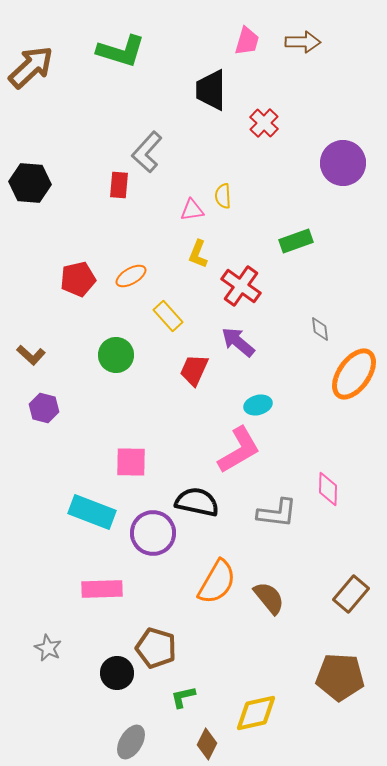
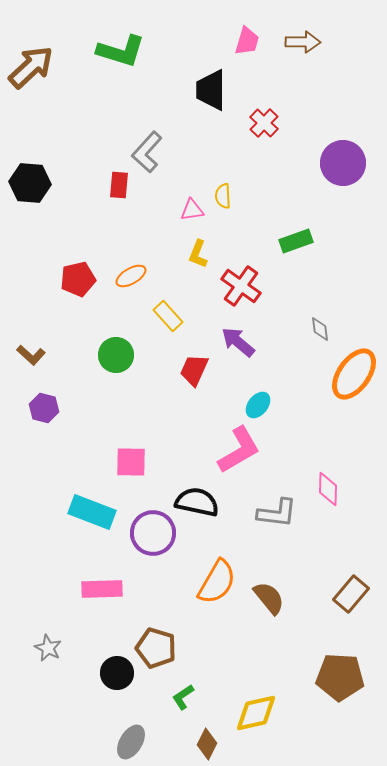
cyan ellipse at (258, 405): rotated 36 degrees counterclockwise
green L-shape at (183, 697): rotated 20 degrees counterclockwise
